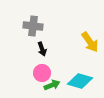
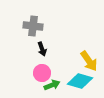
yellow arrow: moved 1 px left, 19 px down
